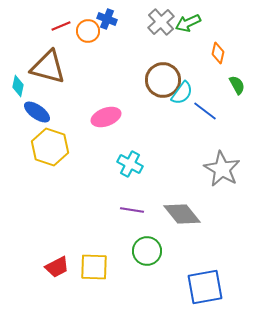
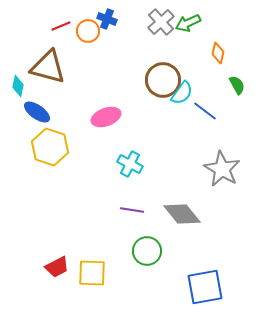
yellow square: moved 2 px left, 6 px down
